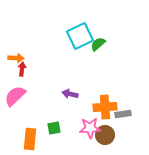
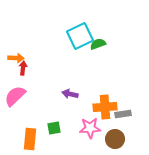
green semicircle: rotated 21 degrees clockwise
red arrow: moved 1 px right, 1 px up
brown circle: moved 10 px right, 4 px down
